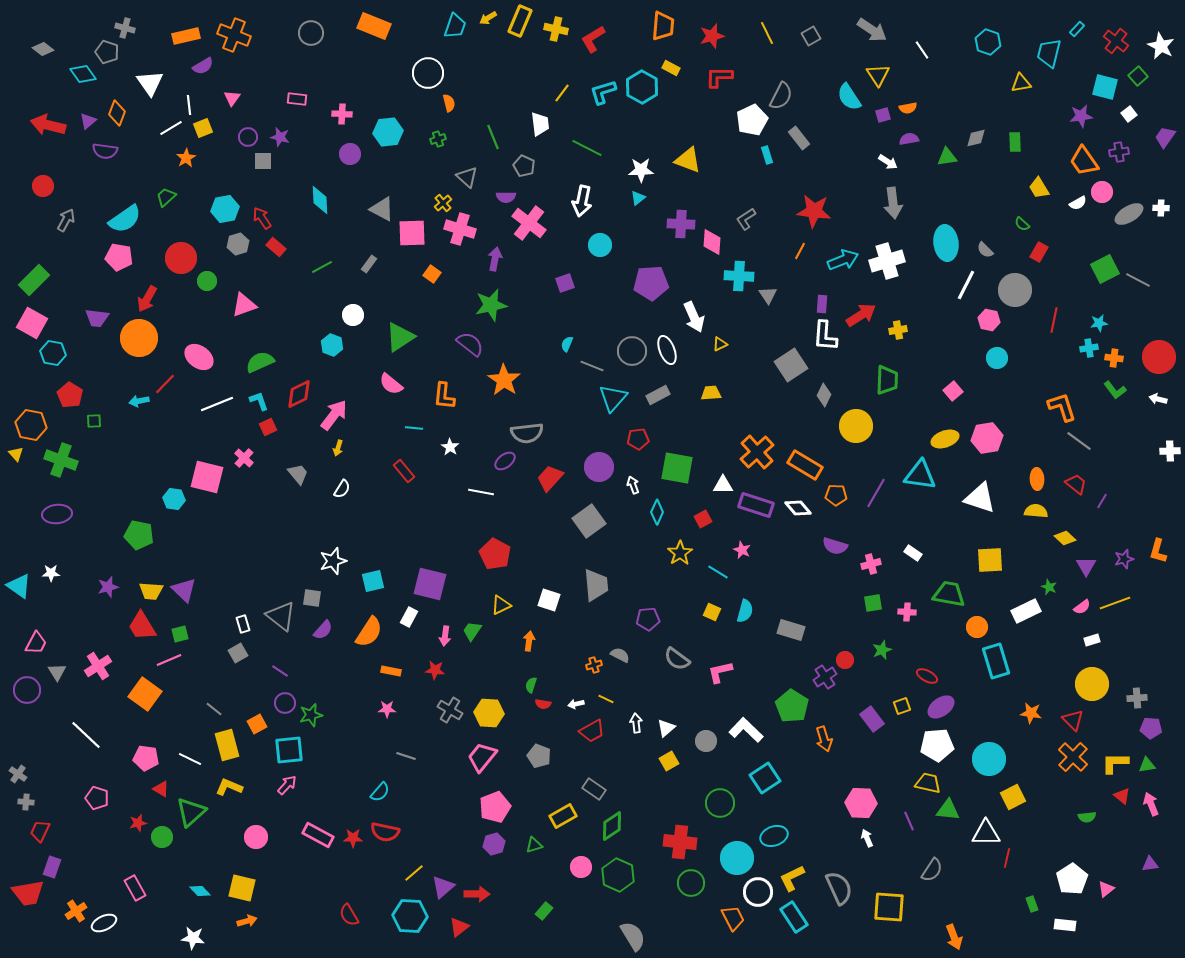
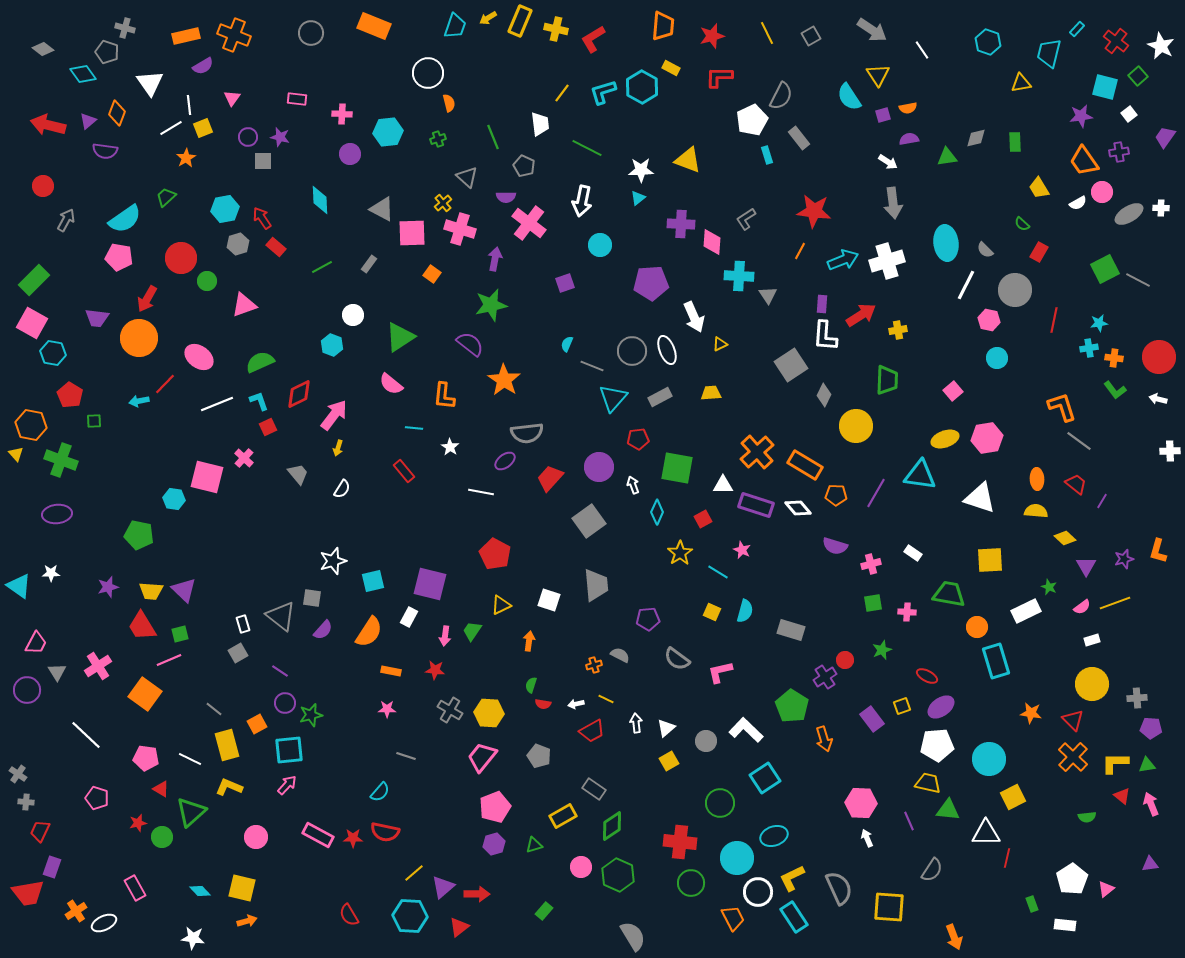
gray rectangle at (658, 395): moved 2 px right, 2 px down
